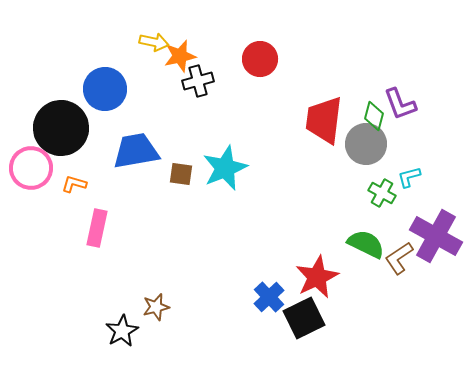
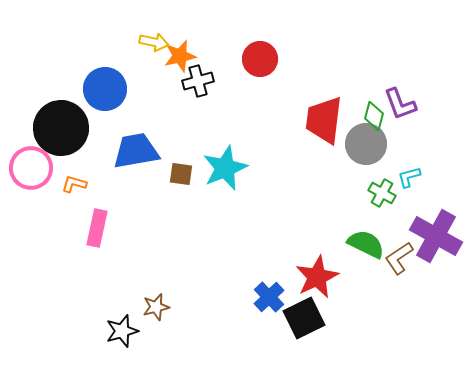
black star: rotated 12 degrees clockwise
